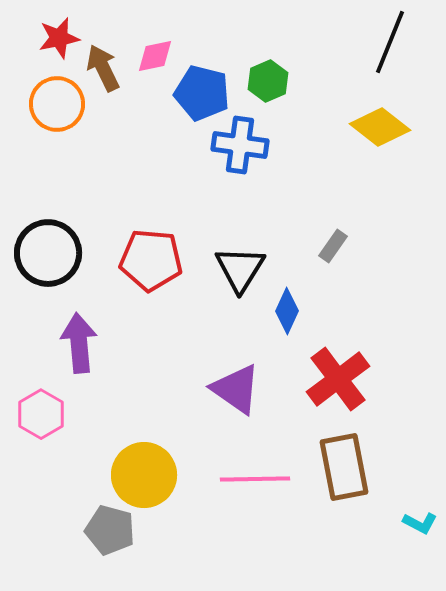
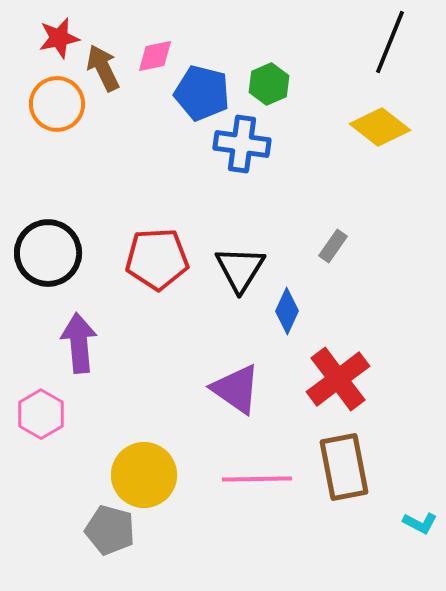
green hexagon: moved 1 px right, 3 px down
blue cross: moved 2 px right, 1 px up
red pentagon: moved 6 px right, 1 px up; rotated 8 degrees counterclockwise
pink line: moved 2 px right
